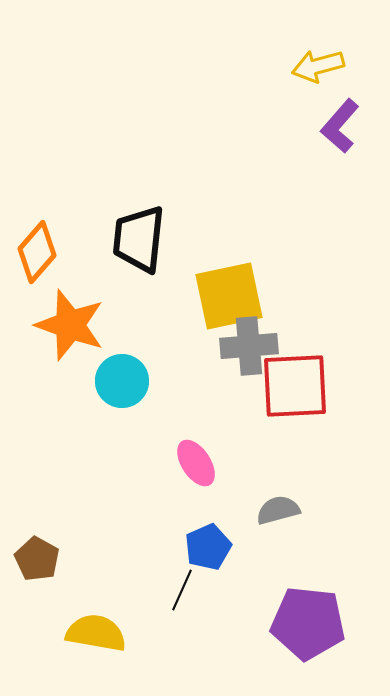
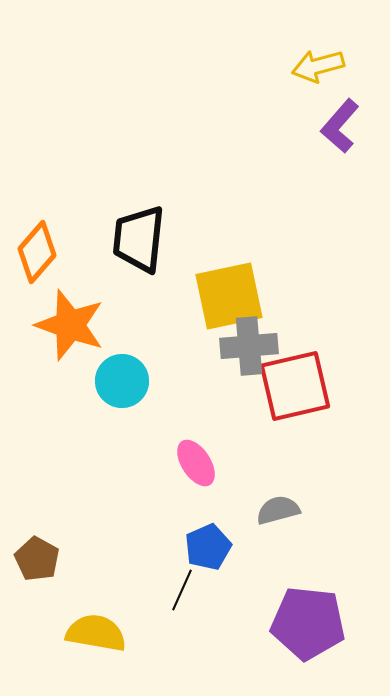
red square: rotated 10 degrees counterclockwise
